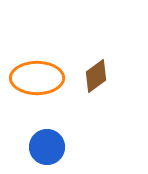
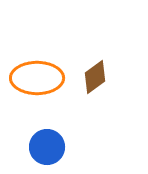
brown diamond: moved 1 px left, 1 px down
